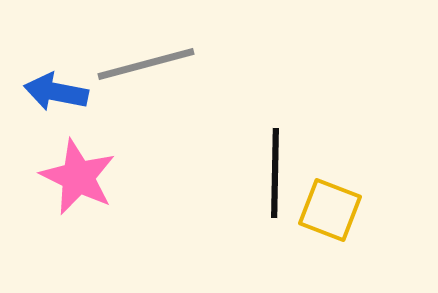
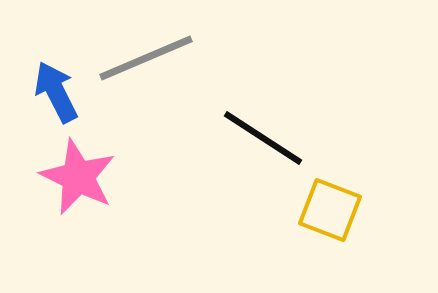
gray line: moved 6 px up; rotated 8 degrees counterclockwise
blue arrow: rotated 52 degrees clockwise
black line: moved 12 px left, 35 px up; rotated 58 degrees counterclockwise
